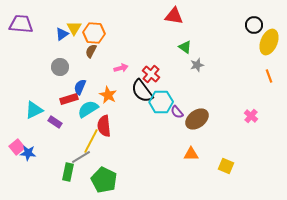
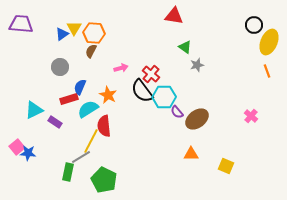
orange line: moved 2 px left, 5 px up
cyan hexagon: moved 3 px right, 5 px up
